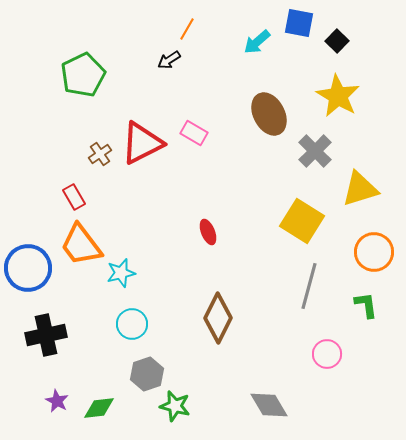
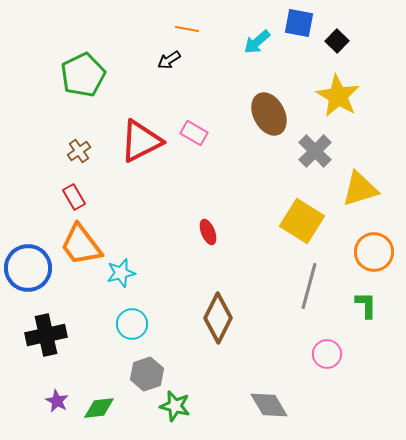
orange line: rotated 70 degrees clockwise
red triangle: moved 1 px left, 2 px up
brown cross: moved 21 px left, 3 px up
green L-shape: rotated 8 degrees clockwise
